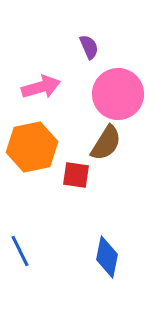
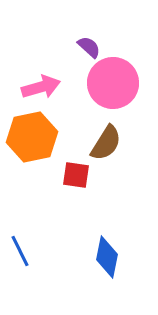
purple semicircle: rotated 25 degrees counterclockwise
pink circle: moved 5 px left, 11 px up
orange hexagon: moved 10 px up
